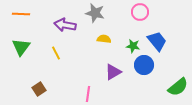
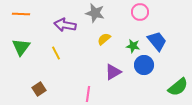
yellow semicircle: rotated 48 degrees counterclockwise
